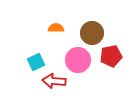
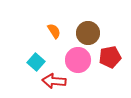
orange semicircle: moved 2 px left, 3 px down; rotated 56 degrees clockwise
brown circle: moved 4 px left
red pentagon: moved 1 px left, 1 px down
cyan square: rotated 24 degrees counterclockwise
